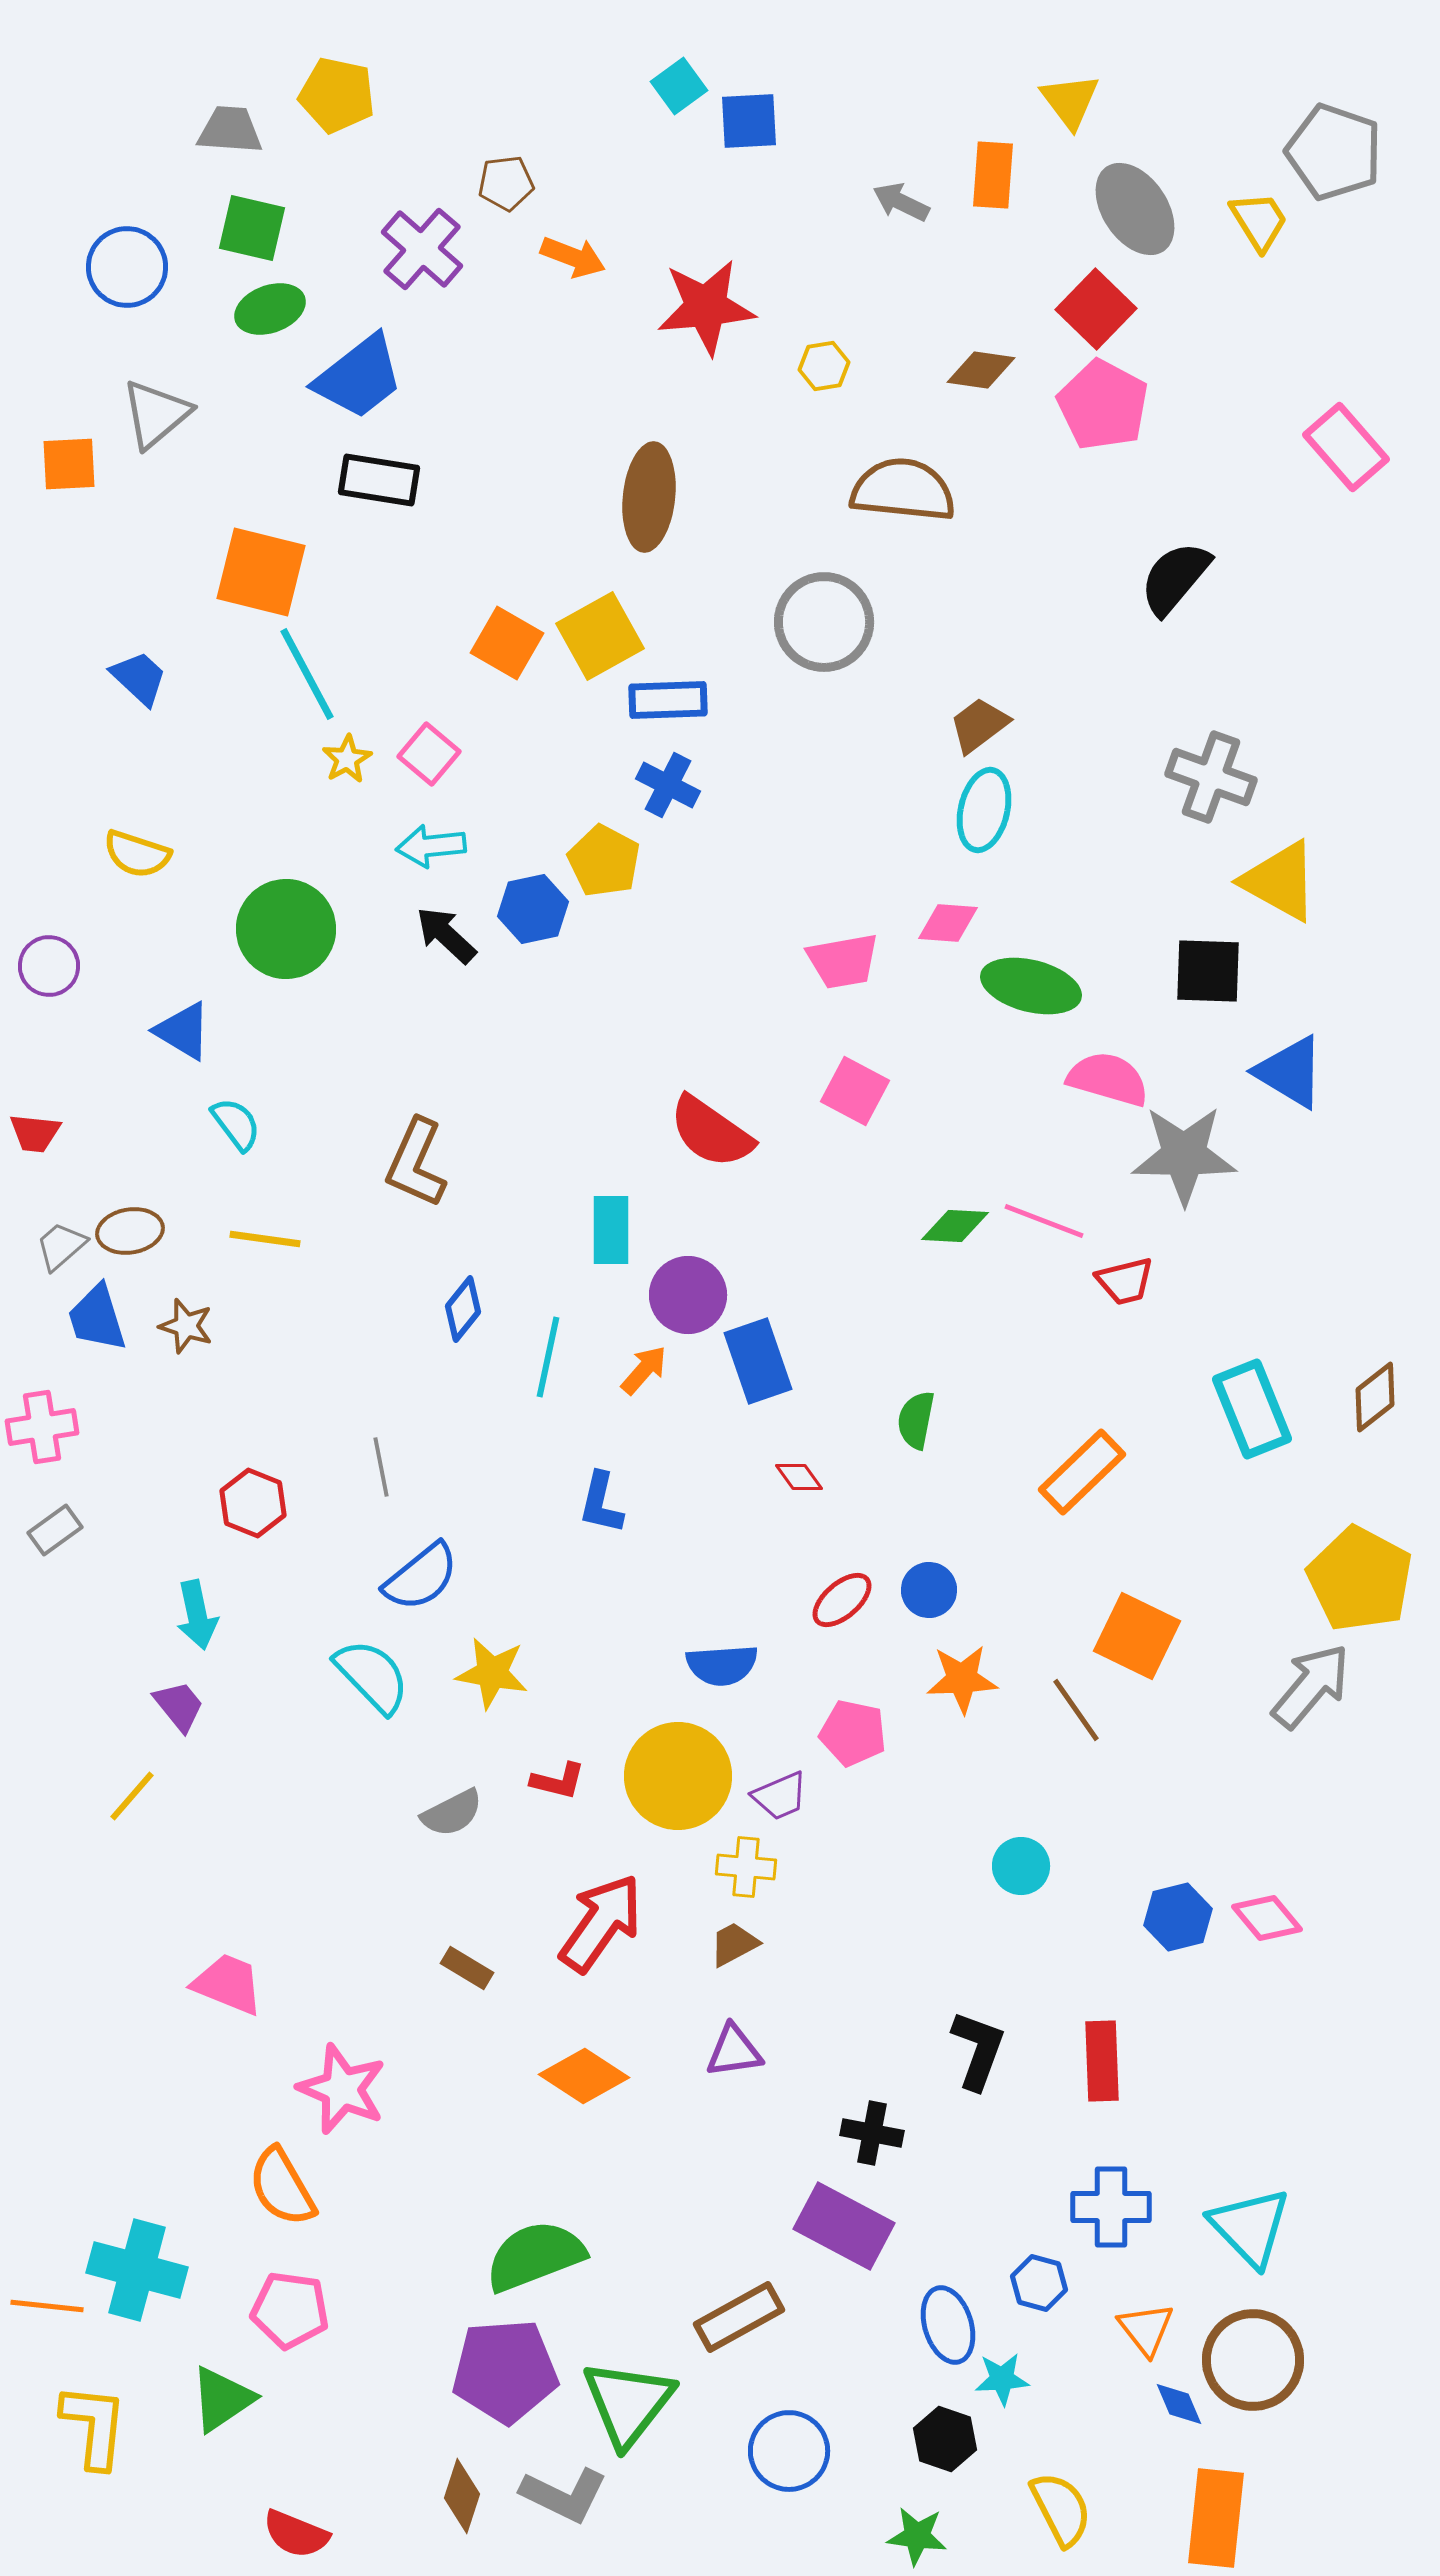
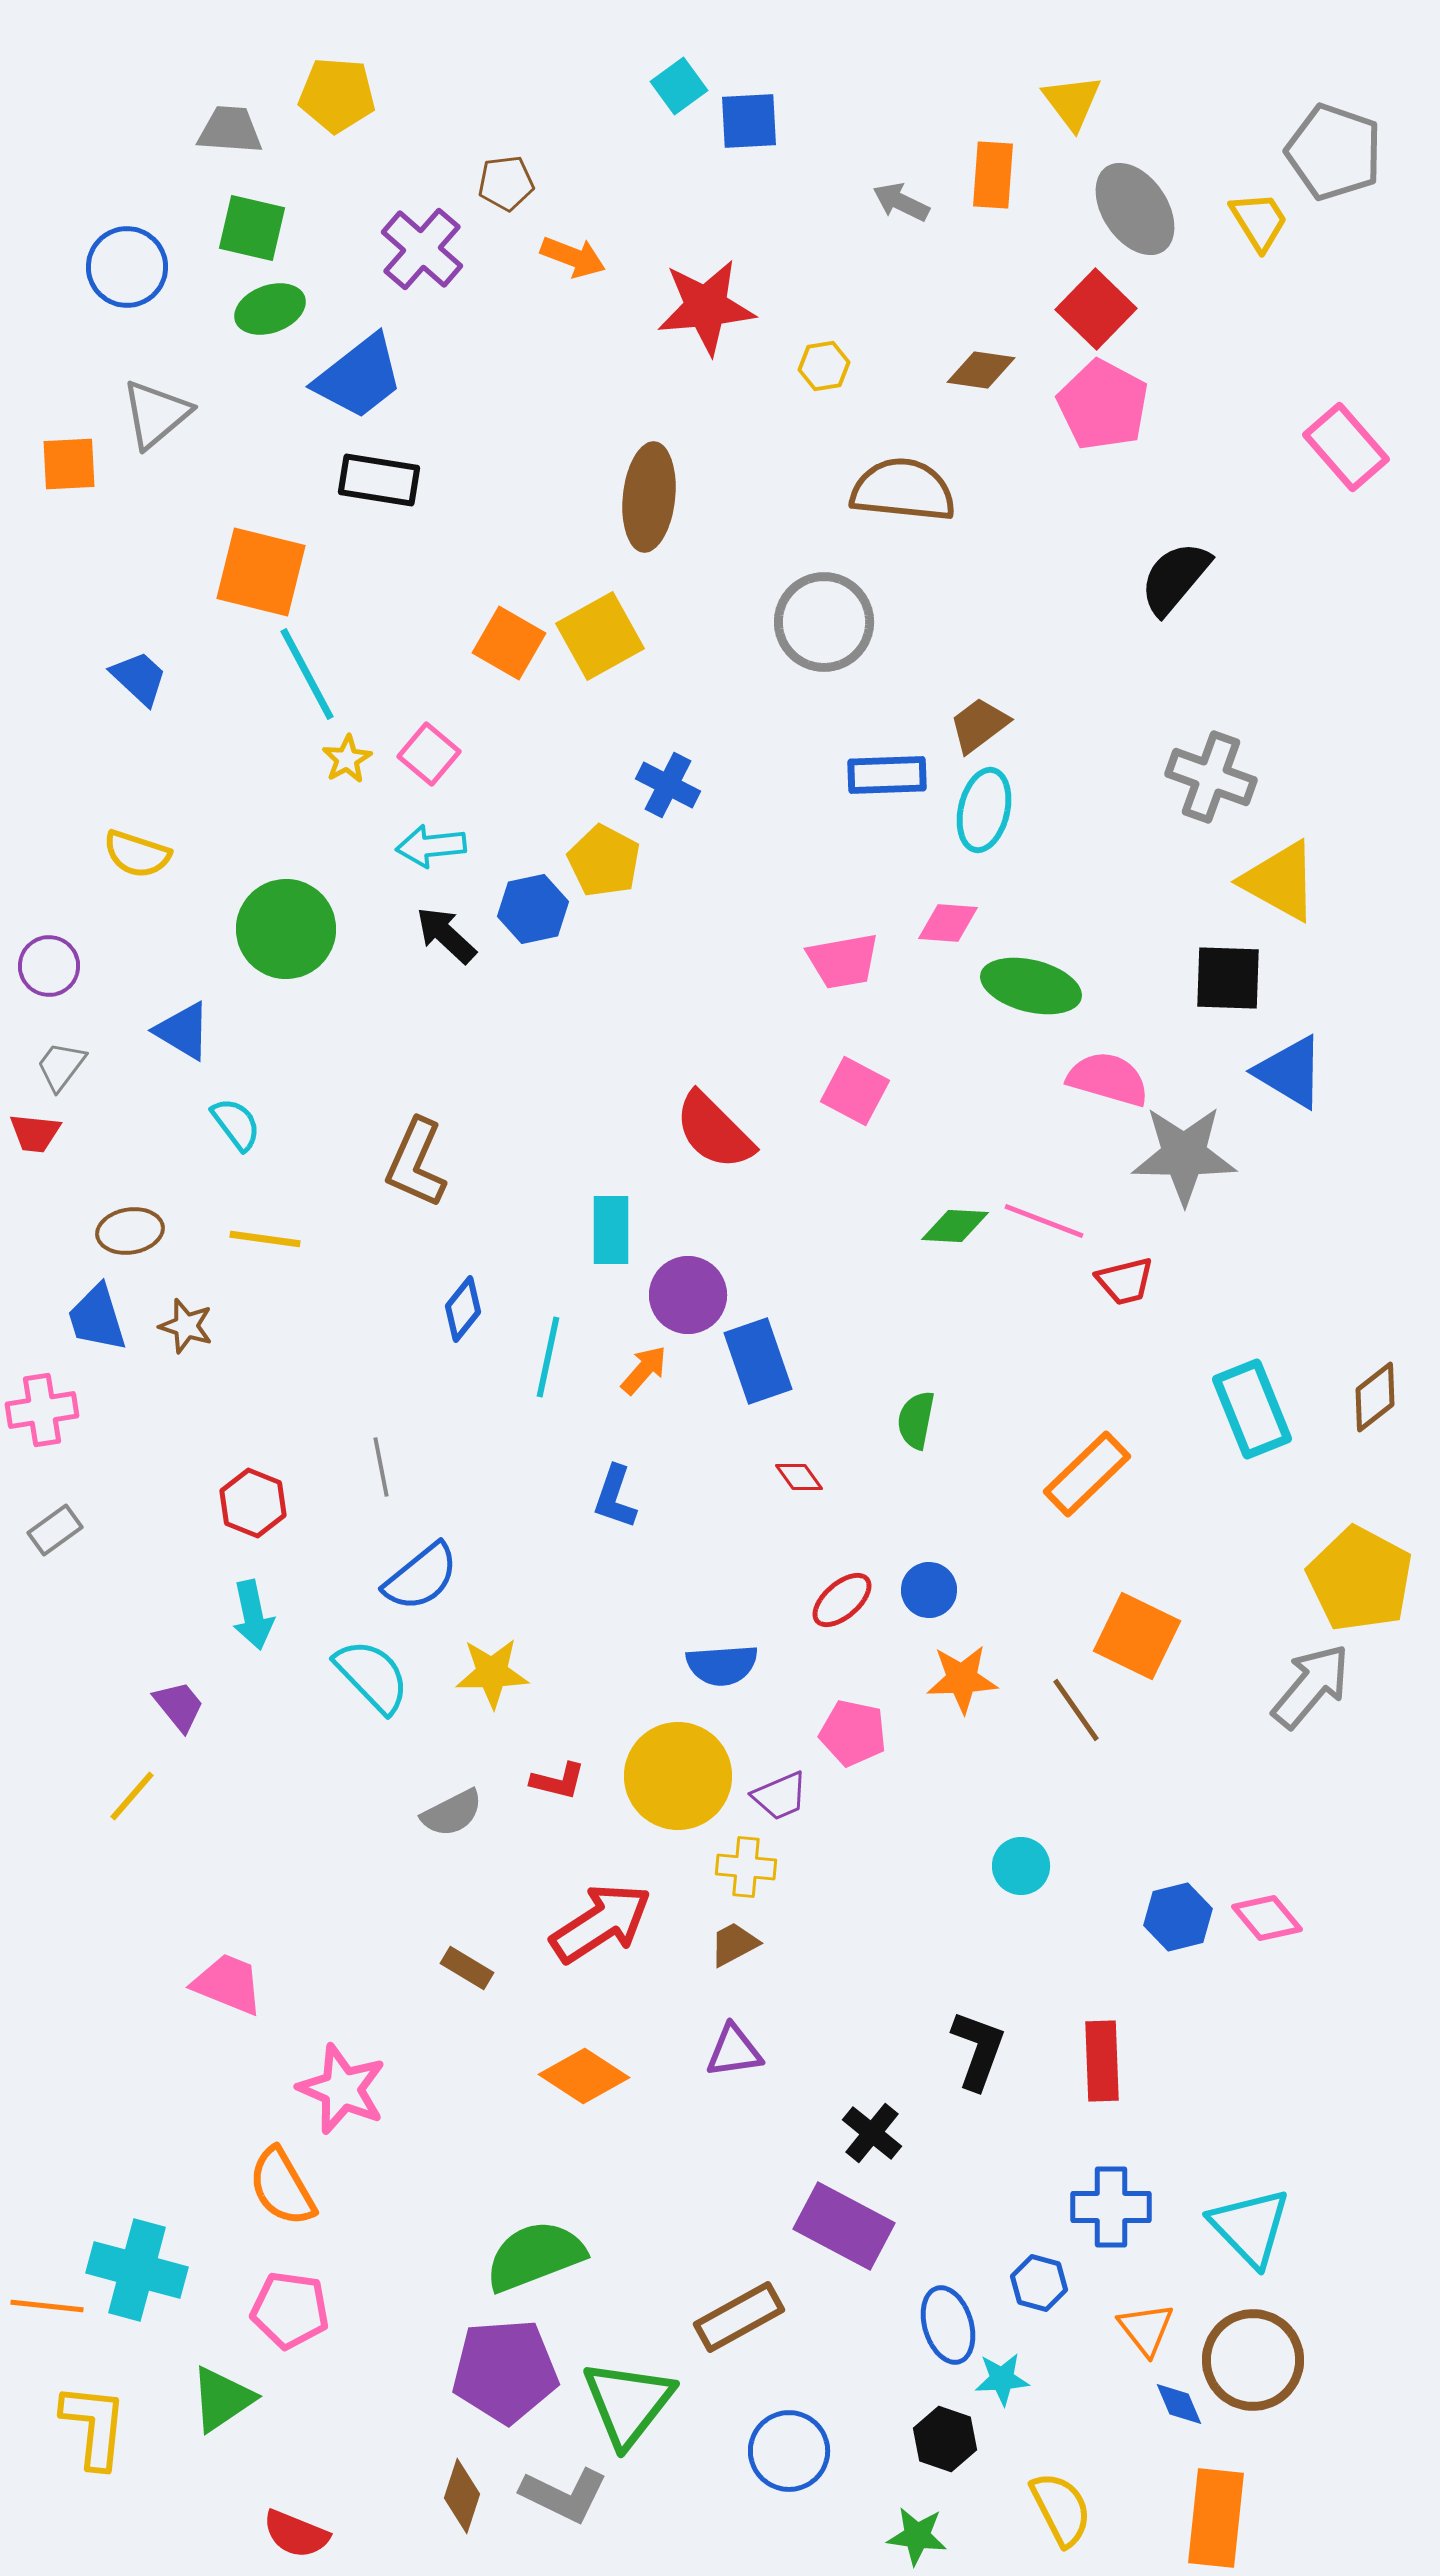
yellow pentagon at (337, 95): rotated 8 degrees counterclockwise
yellow triangle at (1070, 101): moved 2 px right, 1 px down
orange square at (507, 643): moved 2 px right
blue rectangle at (668, 700): moved 219 px right, 75 px down
black square at (1208, 971): moved 20 px right, 7 px down
red semicircle at (711, 1132): moved 3 px right, 1 px up; rotated 10 degrees clockwise
gray trapezoid at (61, 1246): moved 180 px up; rotated 12 degrees counterclockwise
pink cross at (42, 1427): moved 17 px up
orange rectangle at (1082, 1472): moved 5 px right, 2 px down
blue L-shape at (601, 1503): moved 14 px right, 6 px up; rotated 6 degrees clockwise
cyan arrow at (197, 1615): moved 56 px right
yellow star at (492, 1673): rotated 12 degrees counterclockwise
red arrow at (601, 1923): rotated 22 degrees clockwise
black cross at (872, 2133): rotated 28 degrees clockwise
